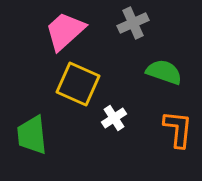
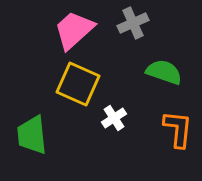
pink trapezoid: moved 9 px right, 1 px up
